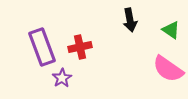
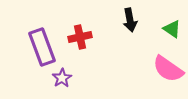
green triangle: moved 1 px right, 1 px up
red cross: moved 10 px up
